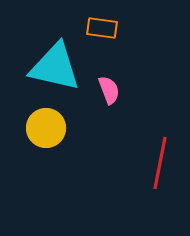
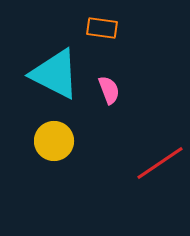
cyan triangle: moved 7 px down; rotated 14 degrees clockwise
yellow circle: moved 8 px right, 13 px down
red line: rotated 45 degrees clockwise
